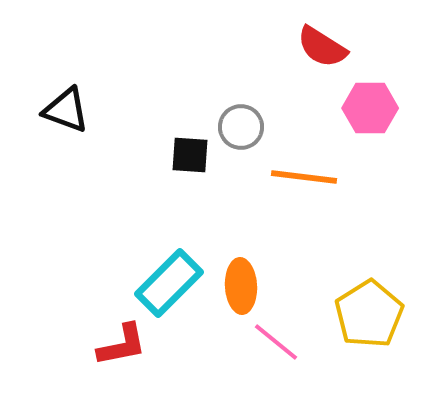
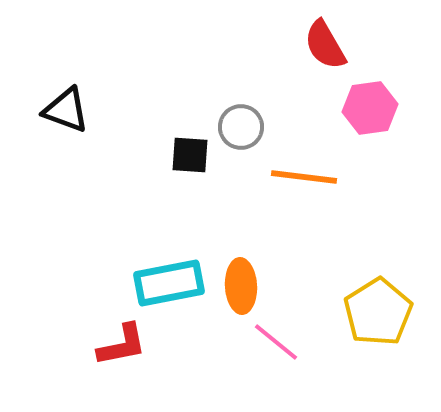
red semicircle: moved 3 px right, 2 px up; rotated 28 degrees clockwise
pink hexagon: rotated 8 degrees counterclockwise
cyan rectangle: rotated 34 degrees clockwise
yellow pentagon: moved 9 px right, 2 px up
